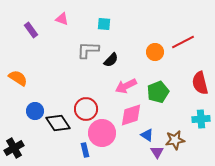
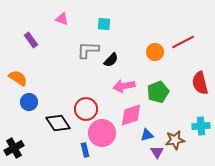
purple rectangle: moved 10 px down
pink arrow: moved 2 px left; rotated 15 degrees clockwise
blue circle: moved 6 px left, 9 px up
cyan cross: moved 7 px down
blue triangle: rotated 48 degrees counterclockwise
